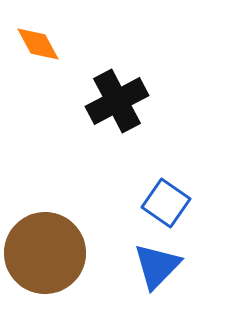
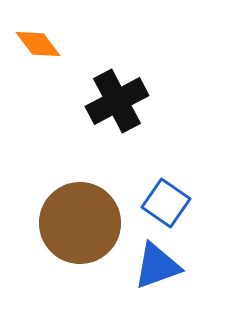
orange diamond: rotated 9 degrees counterclockwise
brown circle: moved 35 px right, 30 px up
blue triangle: rotated 26 degrees clockwise
